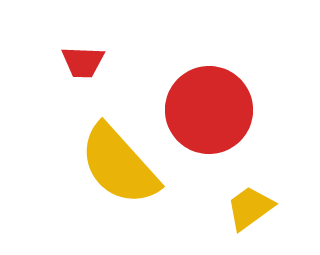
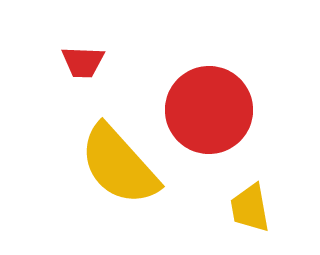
yellow trapezoid: rotated 64 degrees counterclockwise
